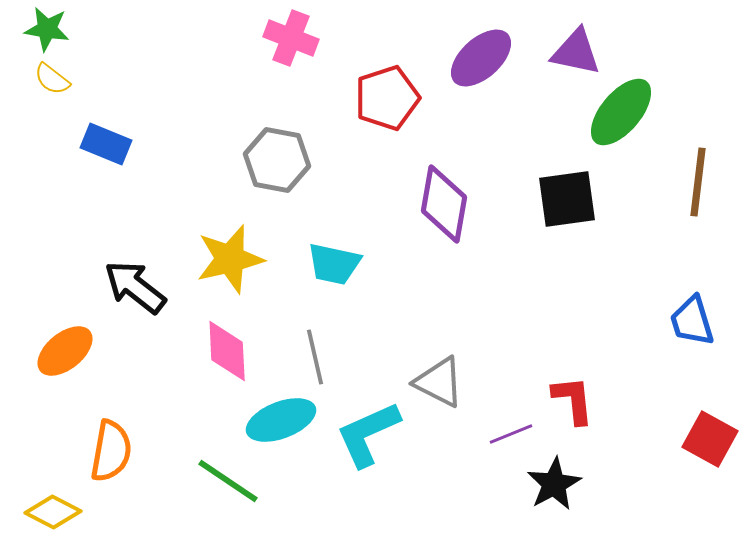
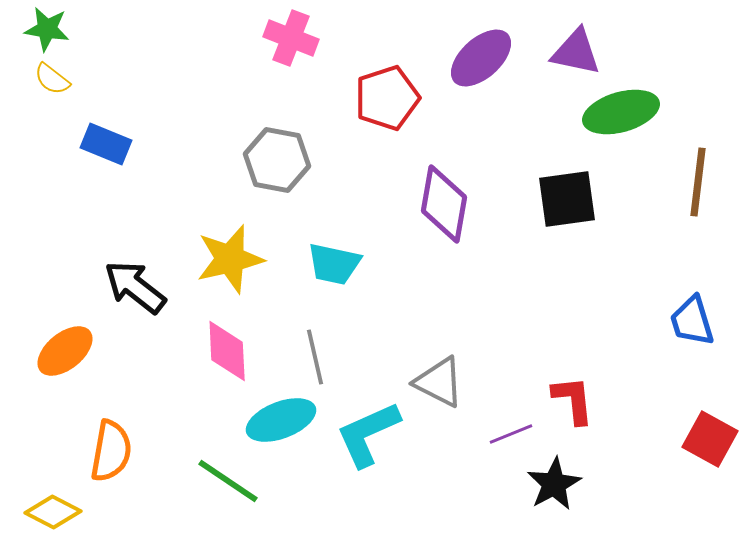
green ellipse: rotated 34 degrees clockwise
